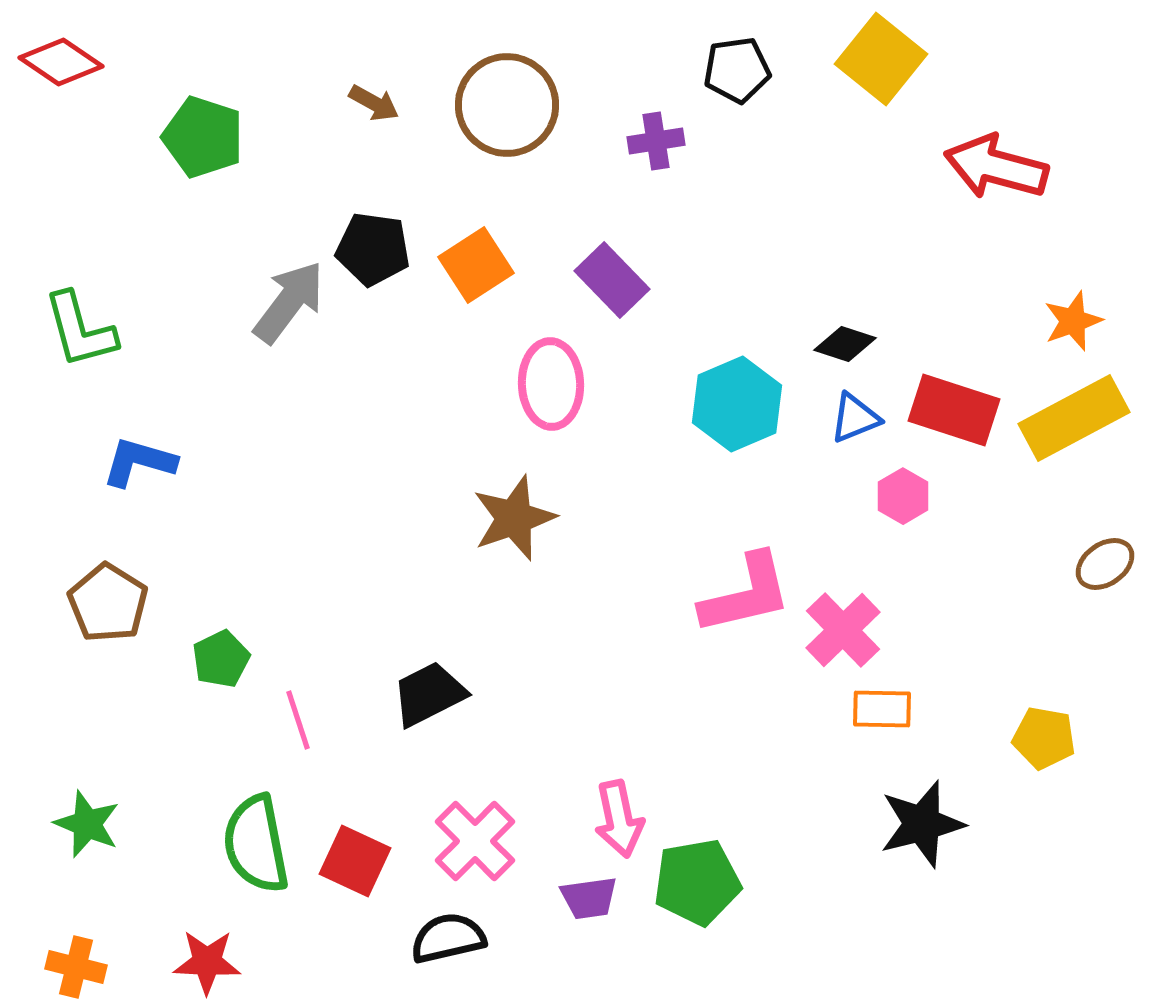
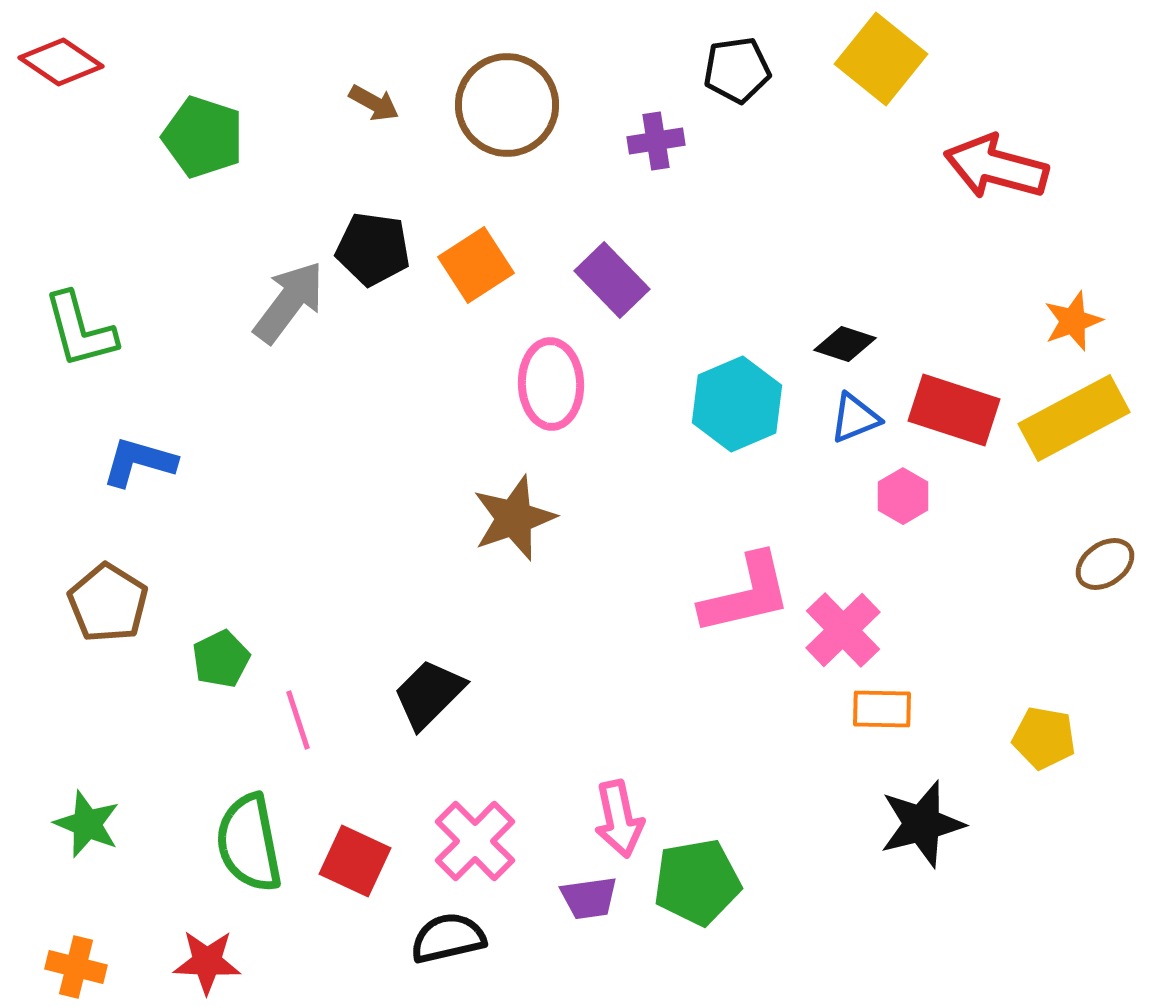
black trapezoid at (429, 694): rotated 18 degrees counterclockwise
green semicircle at (256, 844): moved 7 px left, 1 px up
